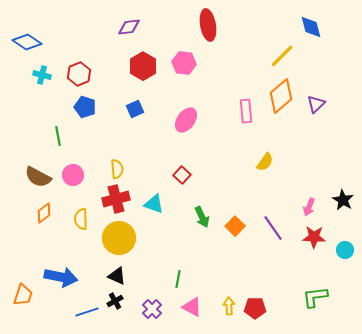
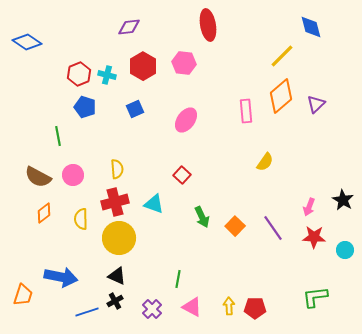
cyan cross at (42, 75): moved 65 px right
red cross at (116, 199): moved 1 px left, 3 px down
